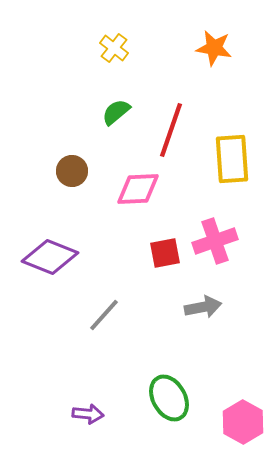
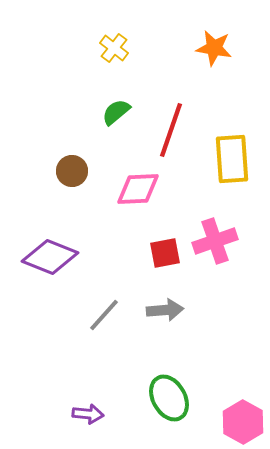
gray arrow: moved 38 px left, 3 px down; rotated 6 degrees clockwise
